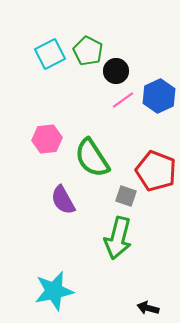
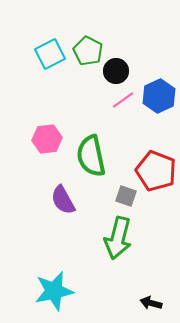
green semicircle: moved 1 px left, 2 px up; rotated 21 degrees clockwise
black arrow: moved 3 px right, 5 px up
